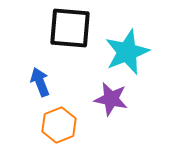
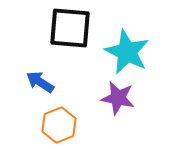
cyan star: rotated 24 degrees counterclockwise
blue arrow: rotated 36 degrees counterclockwise
purple star: moved 7 px right, 1 px up
